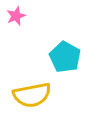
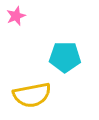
cyan pentagon: rotated 28 degrees counterclockwise
